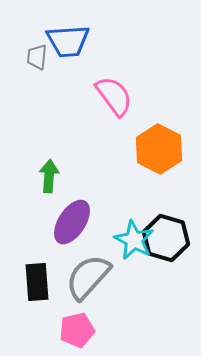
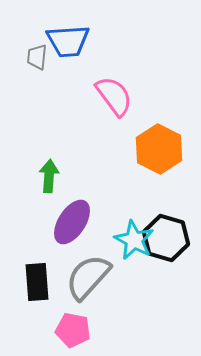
pink pentagon: moved 4 px left; rotated 24 degrees clockwise
